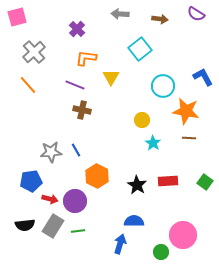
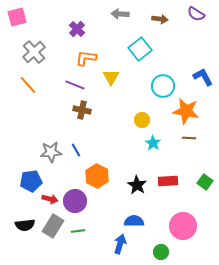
pink circle: moved 9 px up
